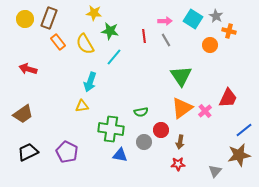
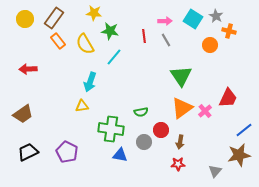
brown rectangle: moved 5 px right; rotated 15 degrees clockwise
orange rectangle: moved 1 px up
red arrow: rotated 18 degrees counterclockwise
